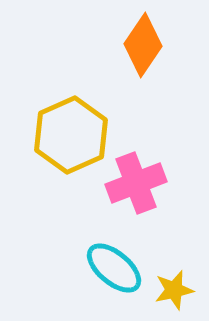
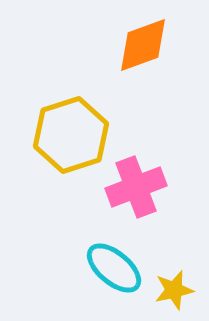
orange diamond: rotated 36 degrees clockwise
yellow hexagon: rotated 6 degrees clockwise
pink cross: moved 4 px down
